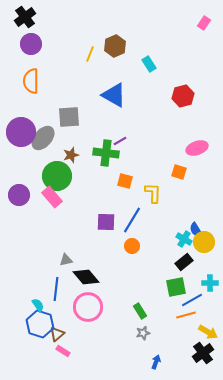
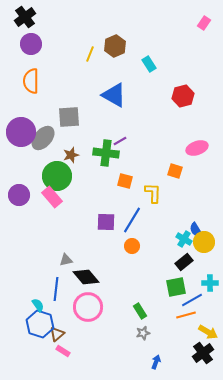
orange square at (179, 172): moved 4 px left, 1 px up
